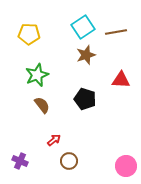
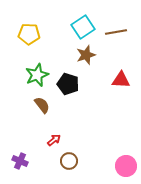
black pentagon: moved 17 px left, 15 px up
